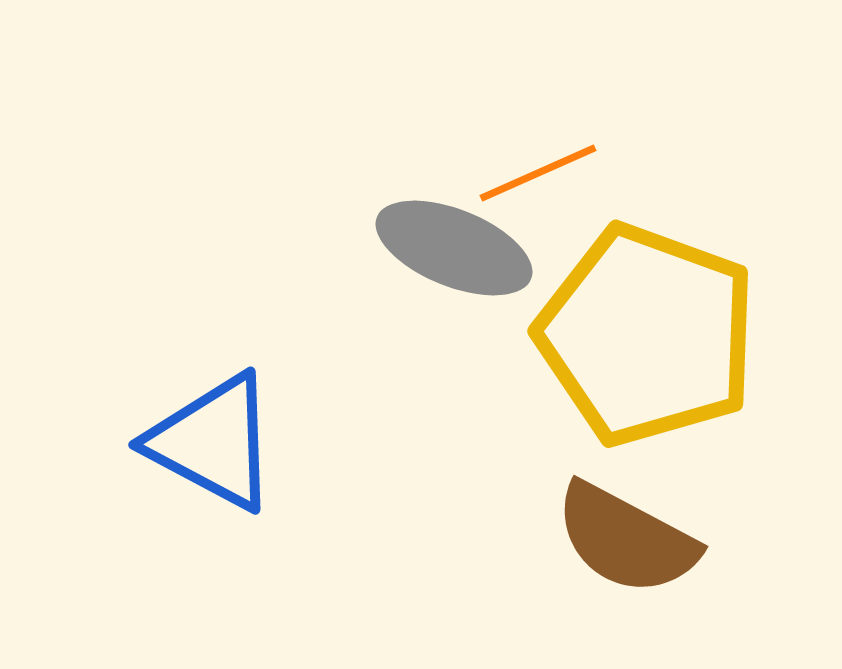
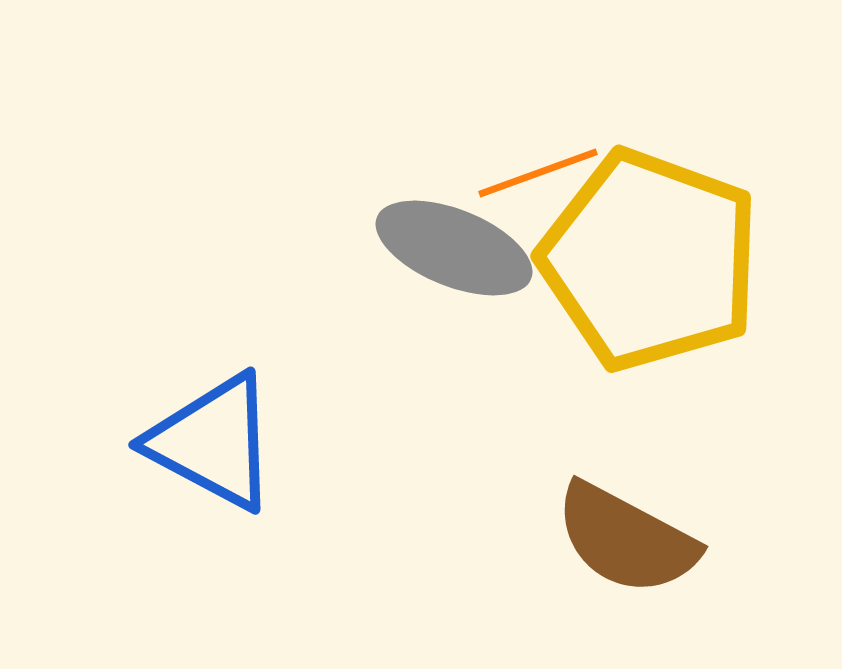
orange line: rotated 4 degrees clockwise
yellow pentagon: moved 3 px right, 75 px up
